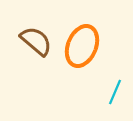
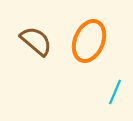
orange ellipse: moved 7 px right, 5 px up
